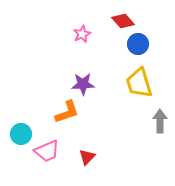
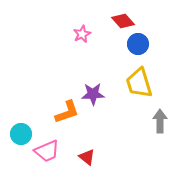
purple star: moved 10 px right, 10 px down
red triangle: rotated 36 degrees counterclockwise
